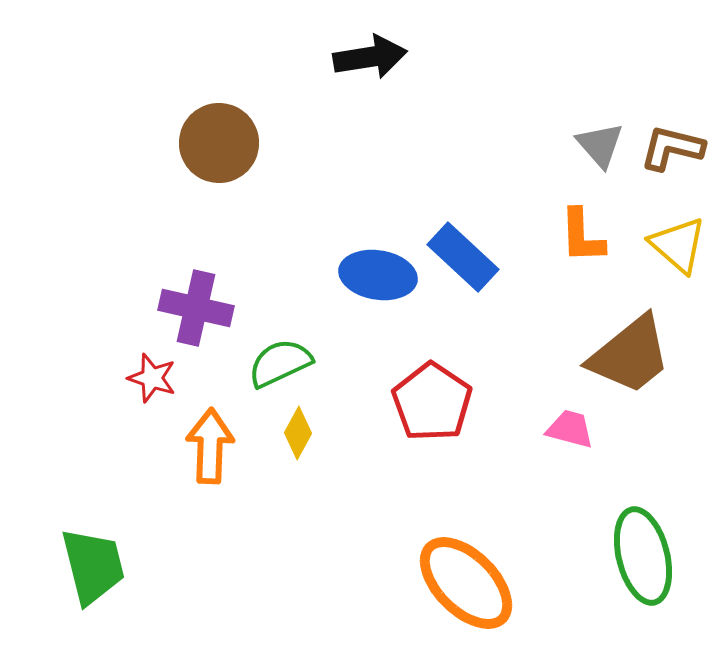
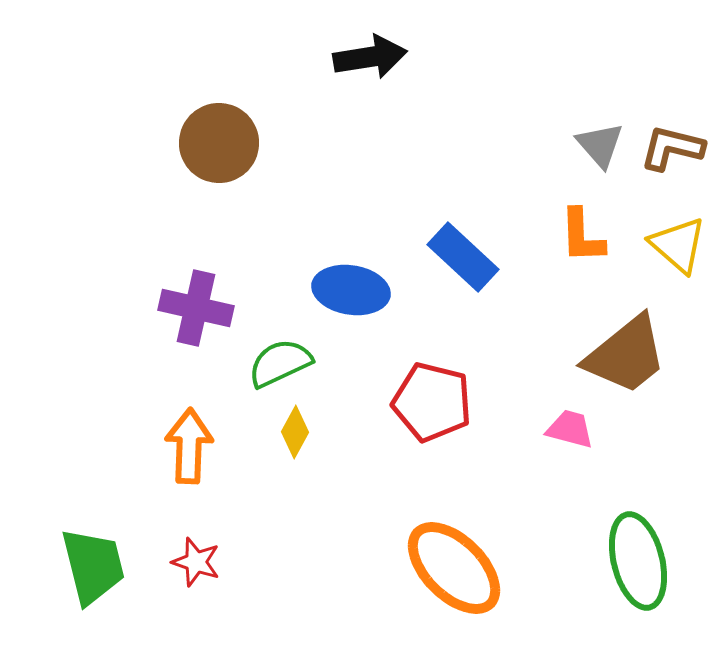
blue ellipse: moved 27 px left, 15 px down
brown trapezoid: moved 4 px left
red star: moved 44 px right, 184 px down
red pentagon: rotated 20 degrees counterclockwise
yellow diamond: moved 3 px left, 1 px up
orange arrow: moved 21 px left
green ellipse: moved 5 px left, 5 px down
orange ellipse: moved 12 px left, 15 px up
